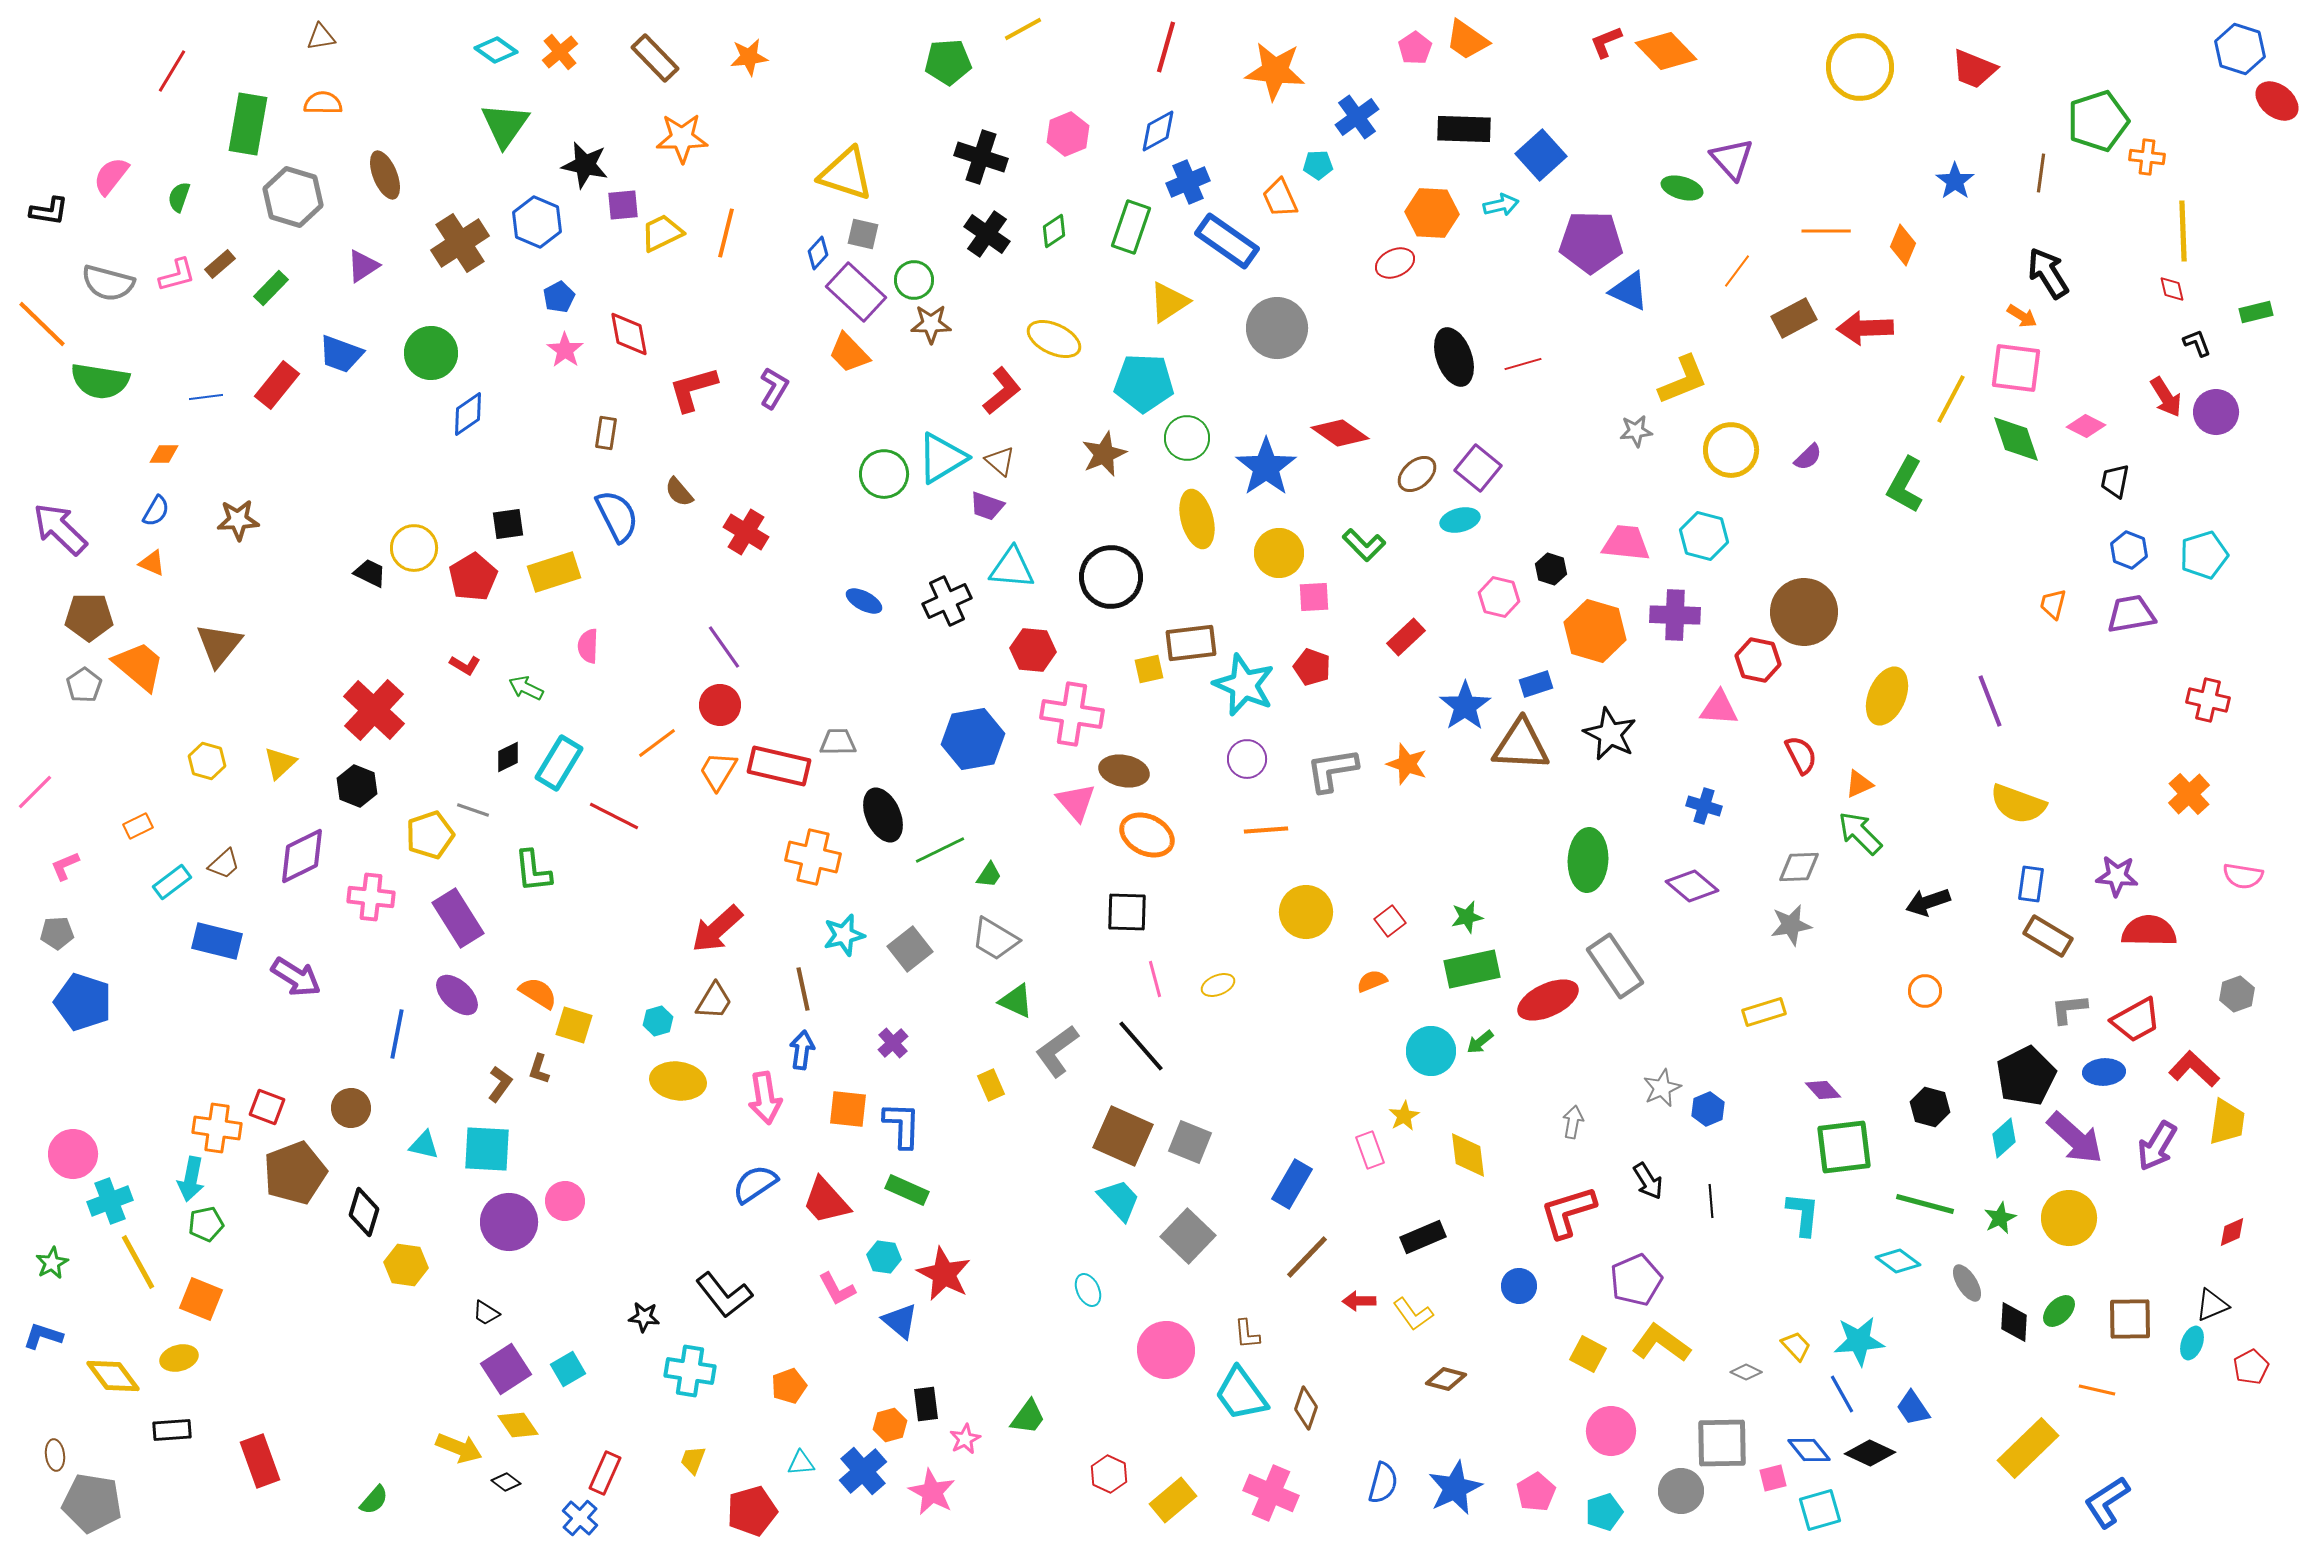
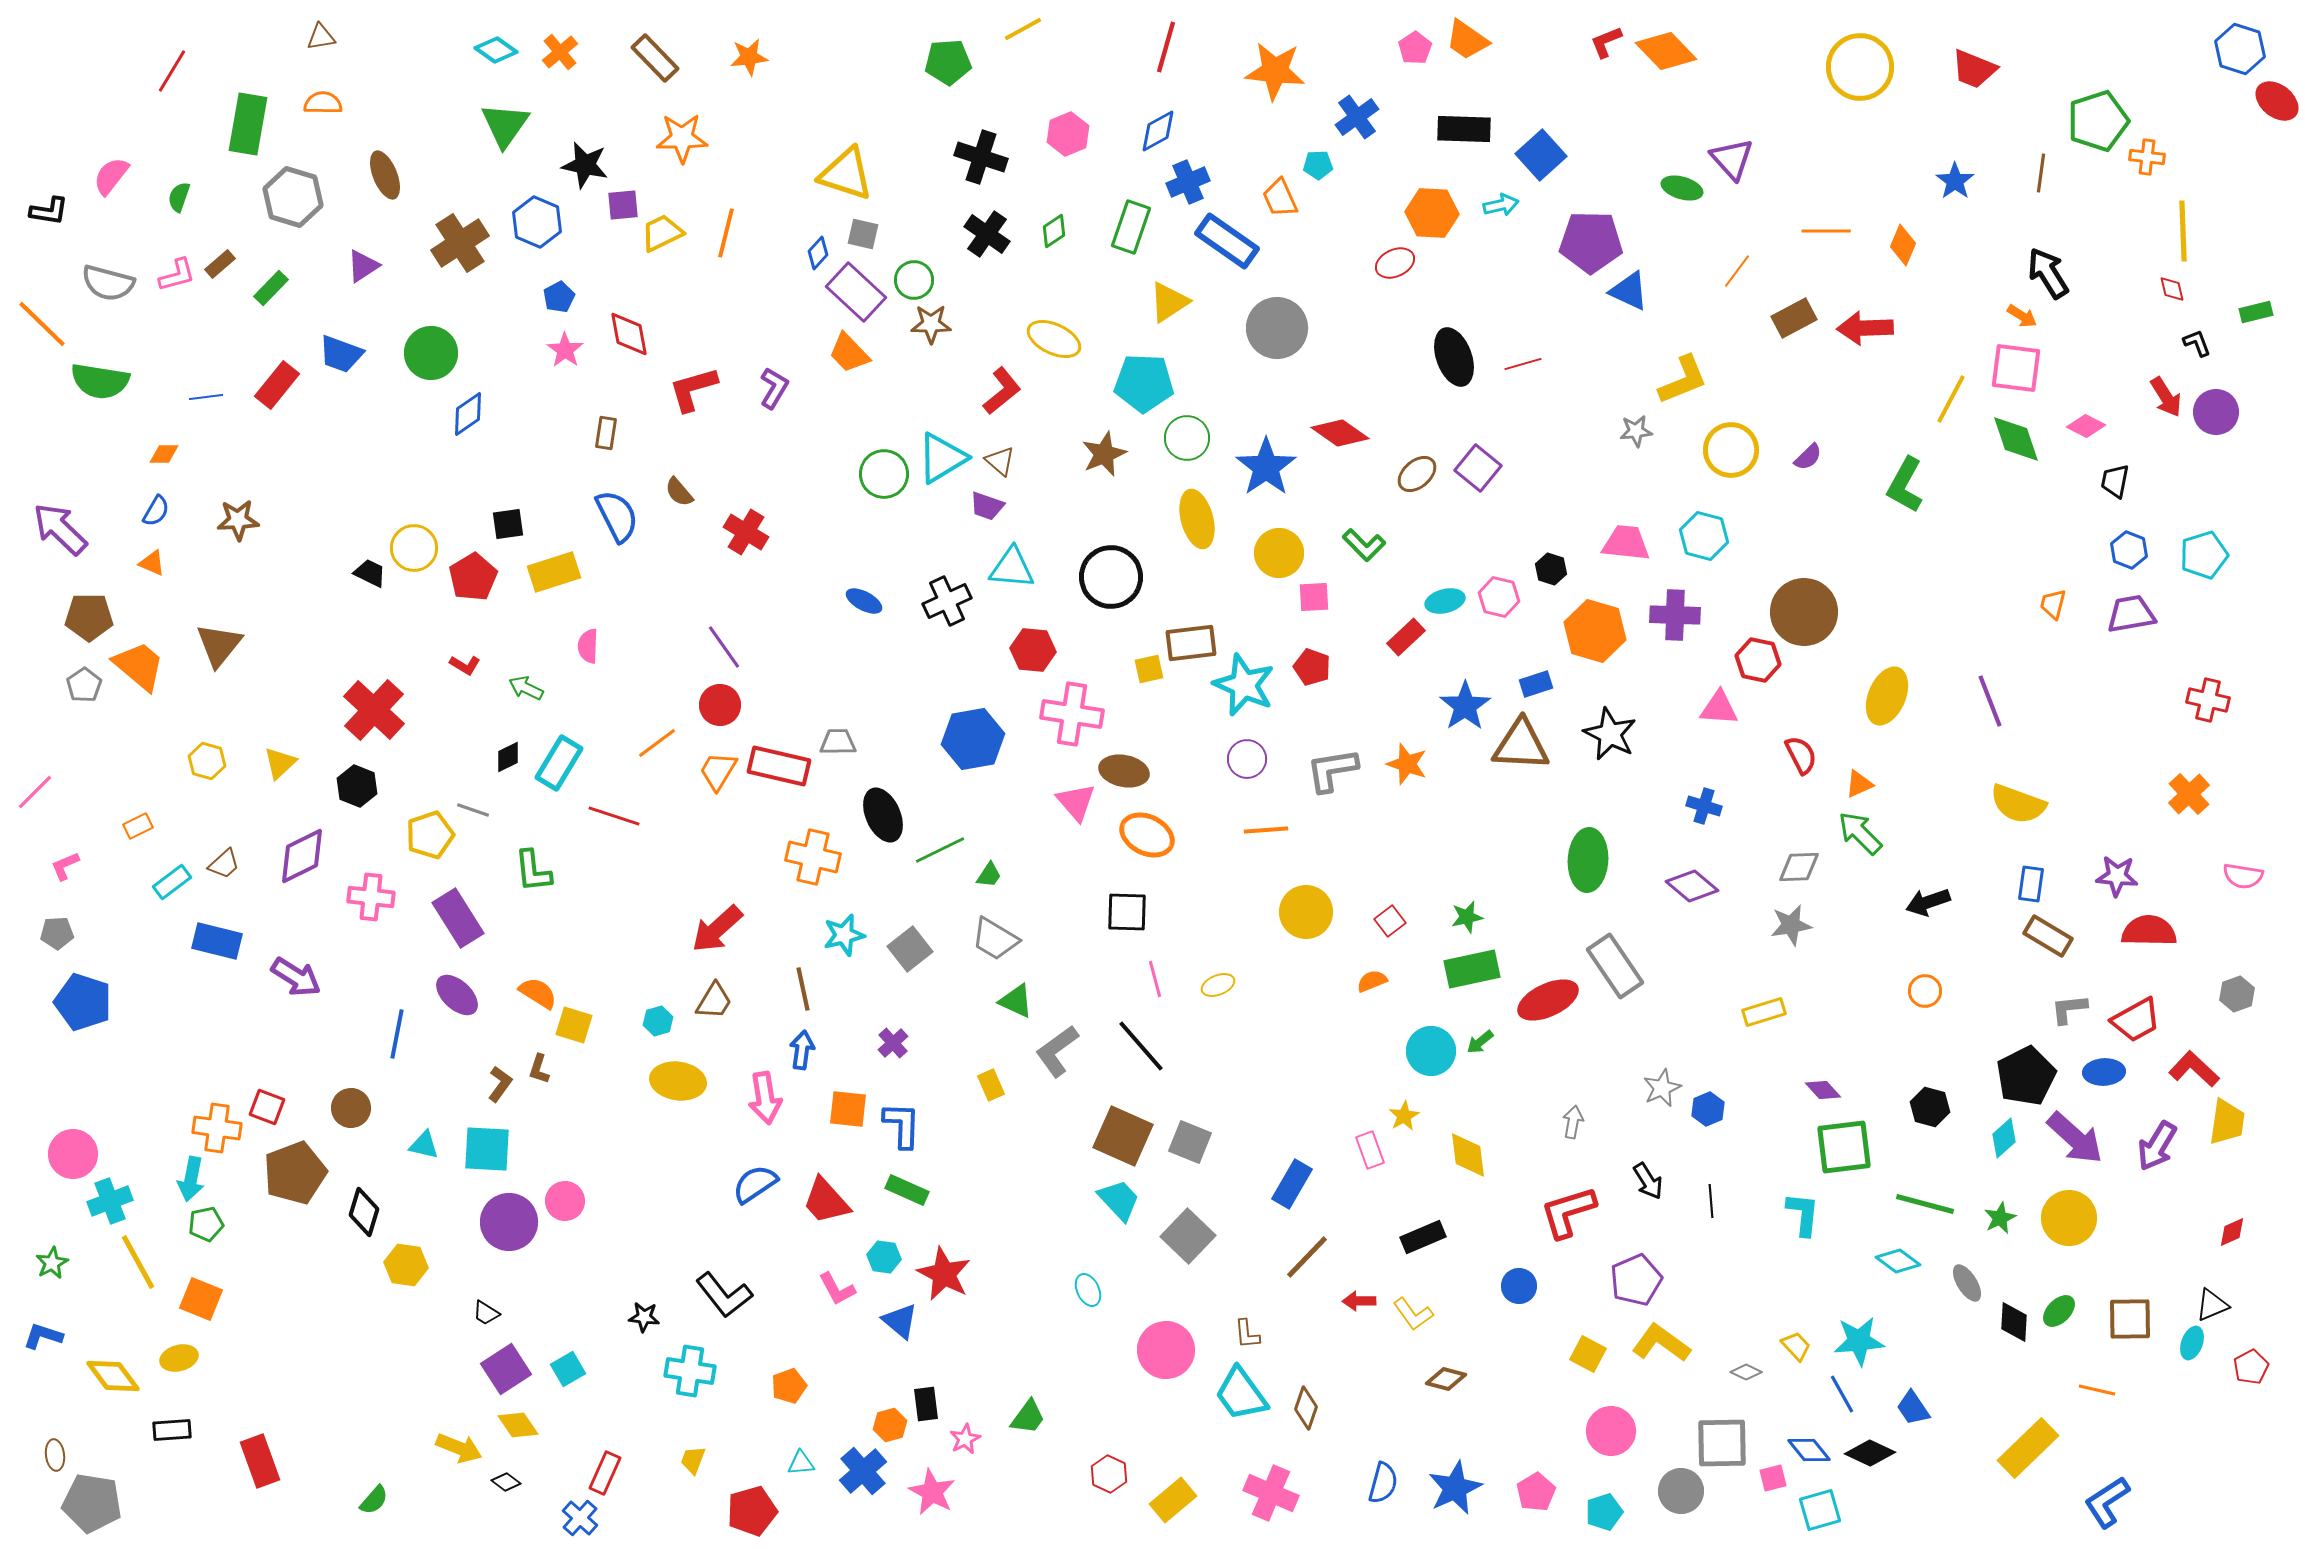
cyan ellipse at (1460, 520): moved 15 px left, 81 px down
red line at (614, 816): rotated 9 degrees counterclockwise
